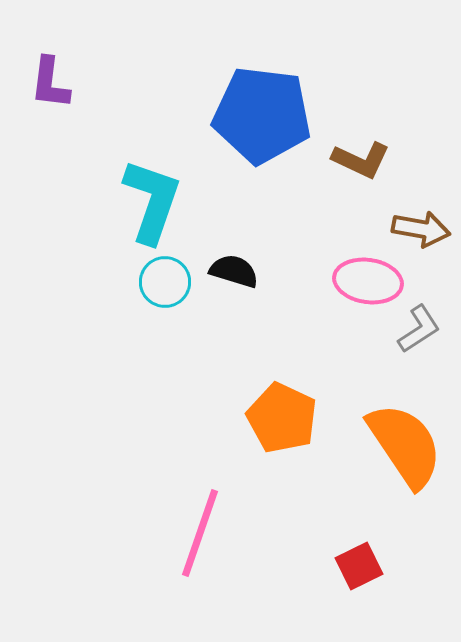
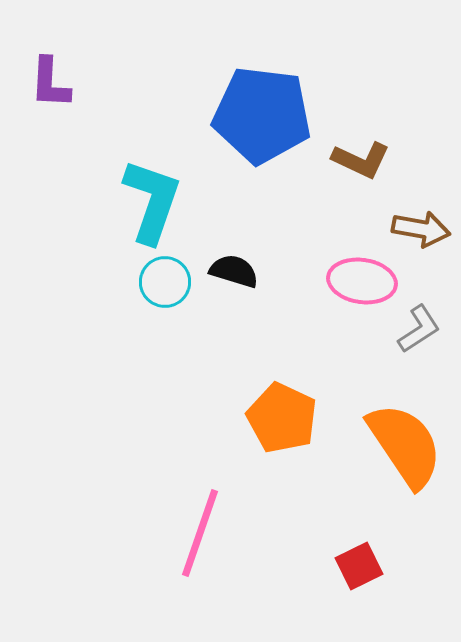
purple L-shape: rotated 4 degrees counterclockwise
pink ellipse: moved 6 px left
